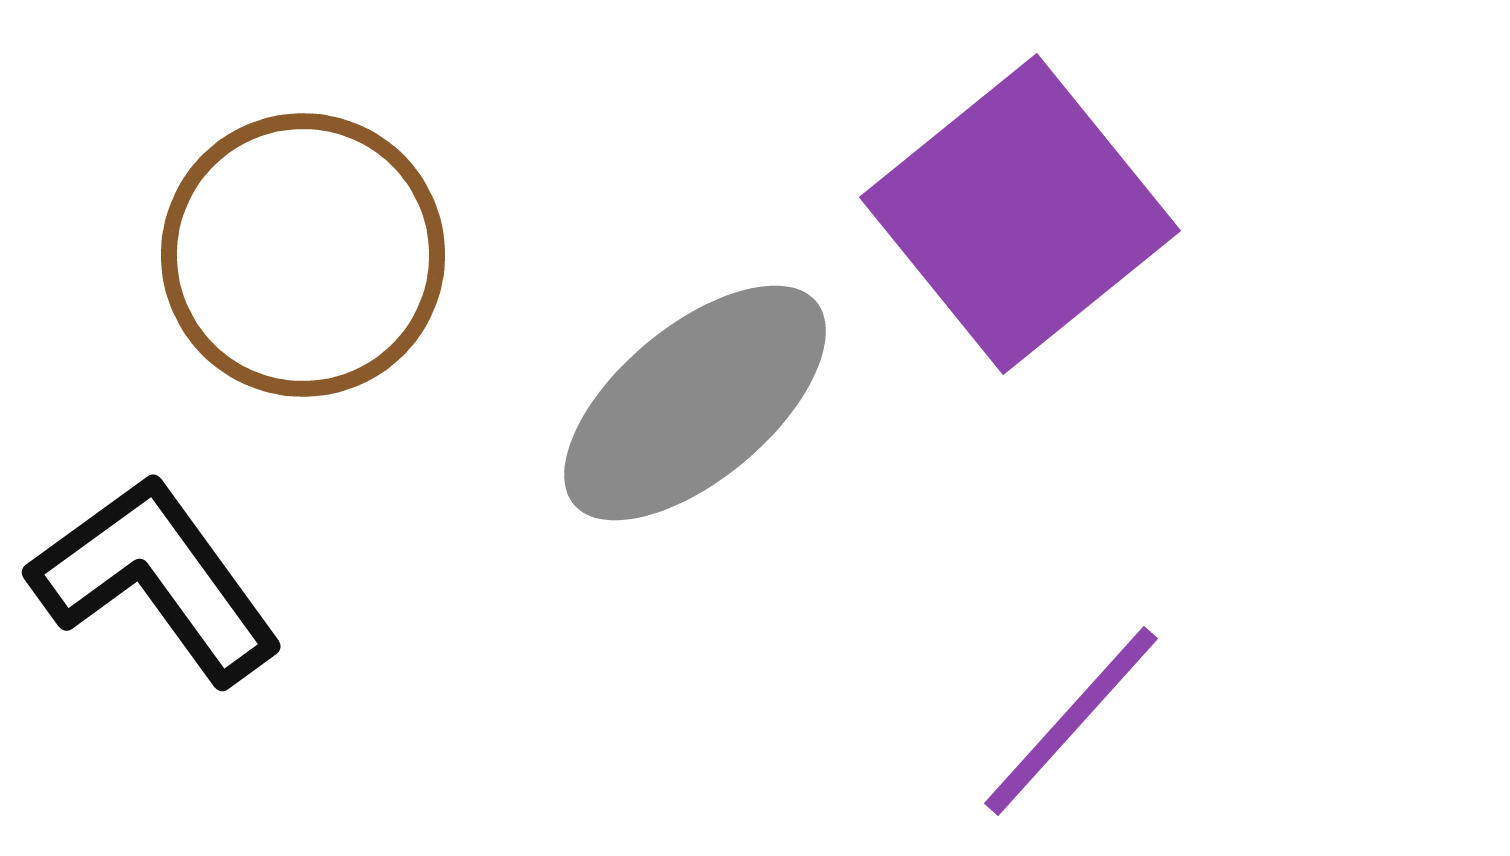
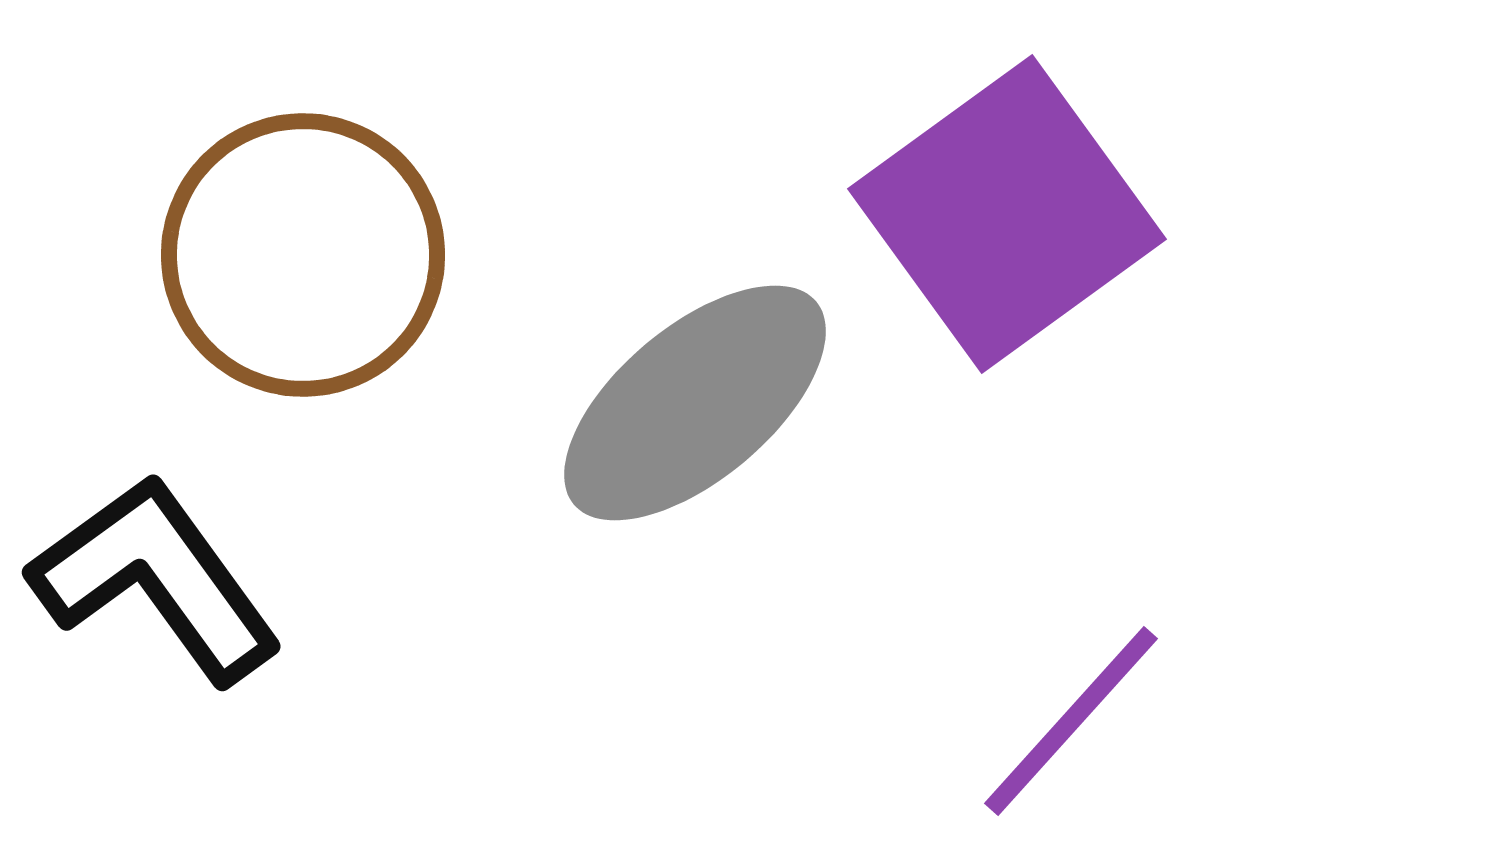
purple square: moved 13 px left; rotated 3 degrees clockwise
